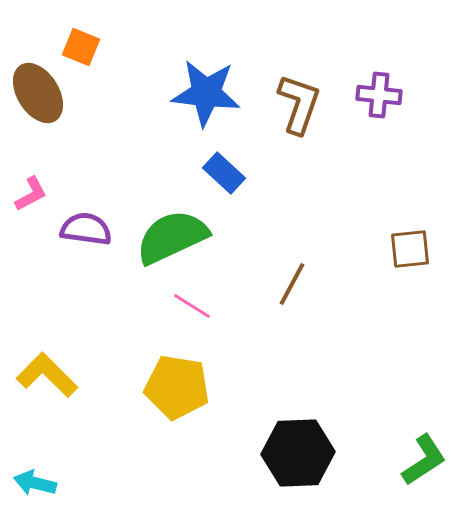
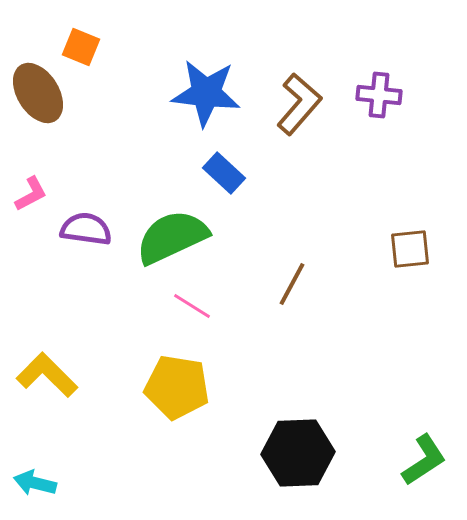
brown L-shape: rotated 22 degrees clockwise
